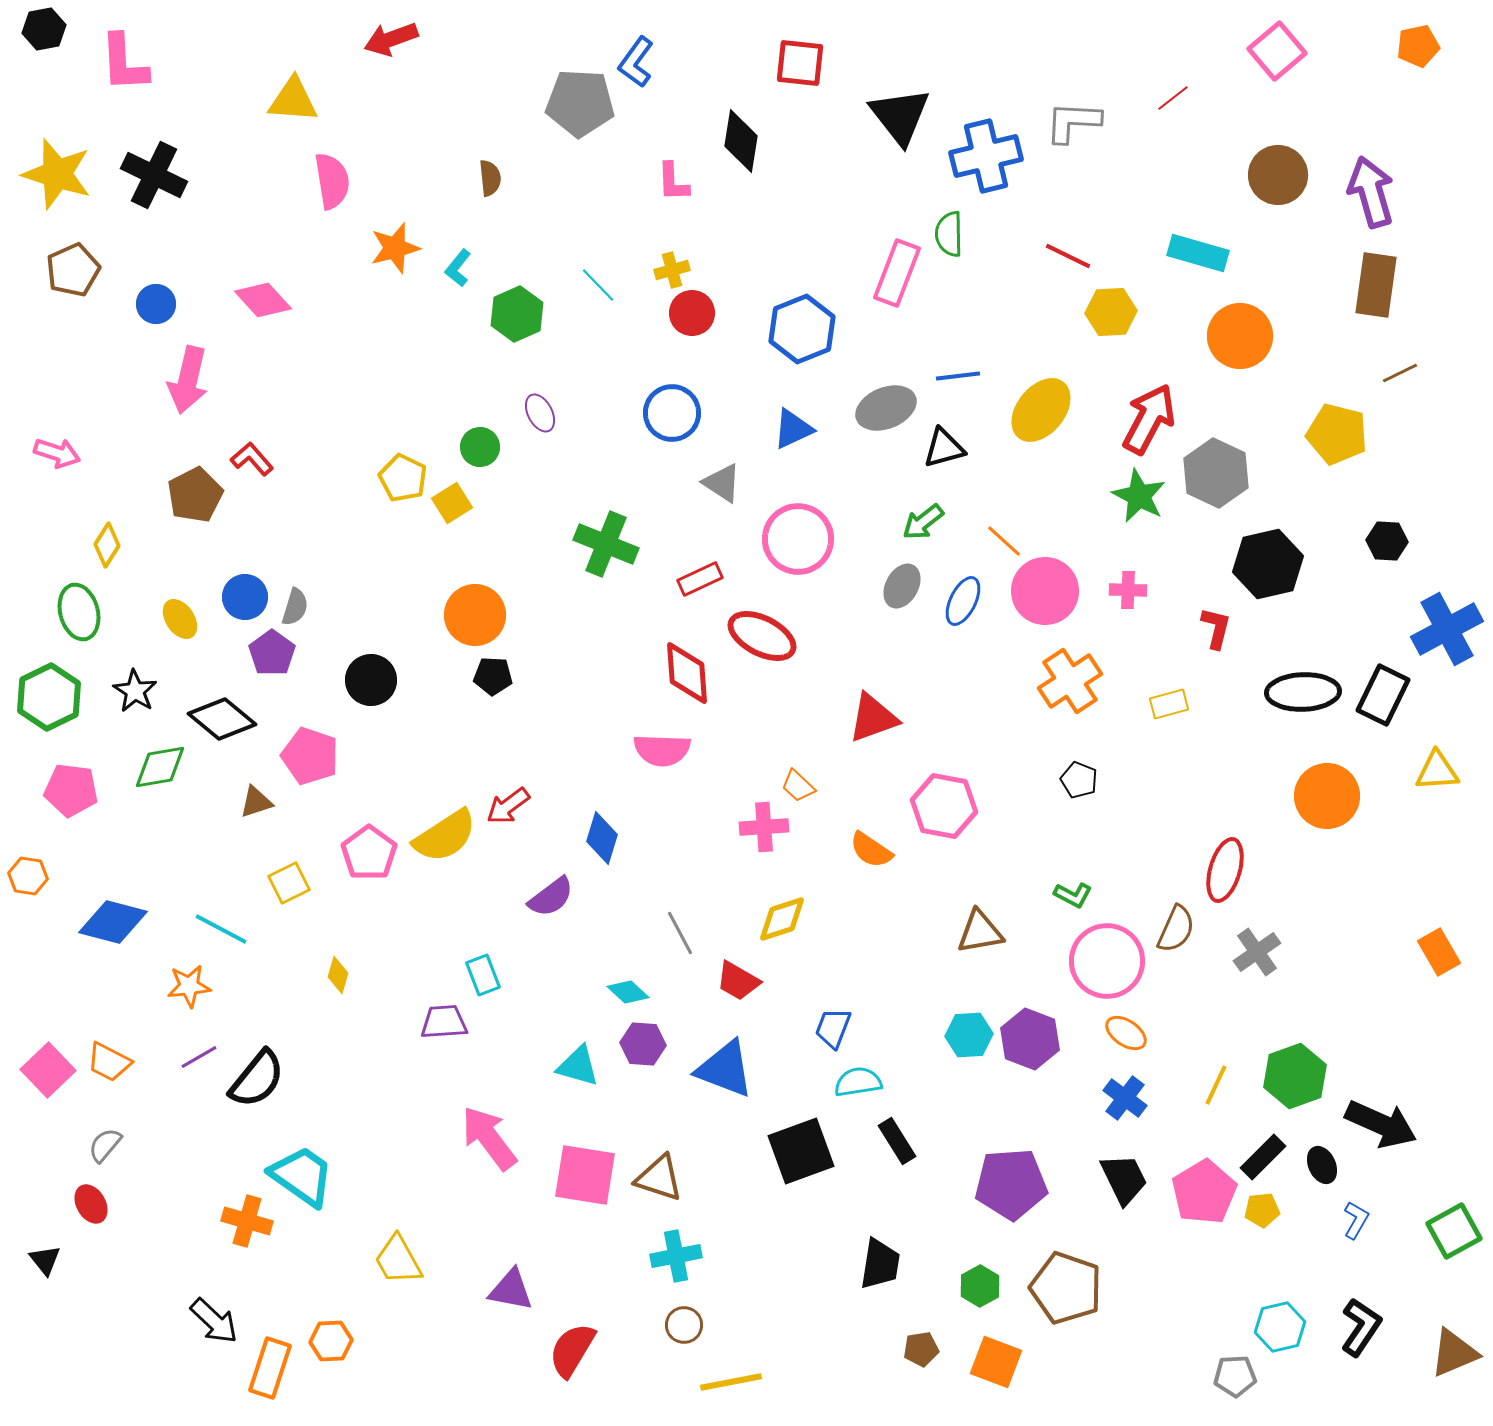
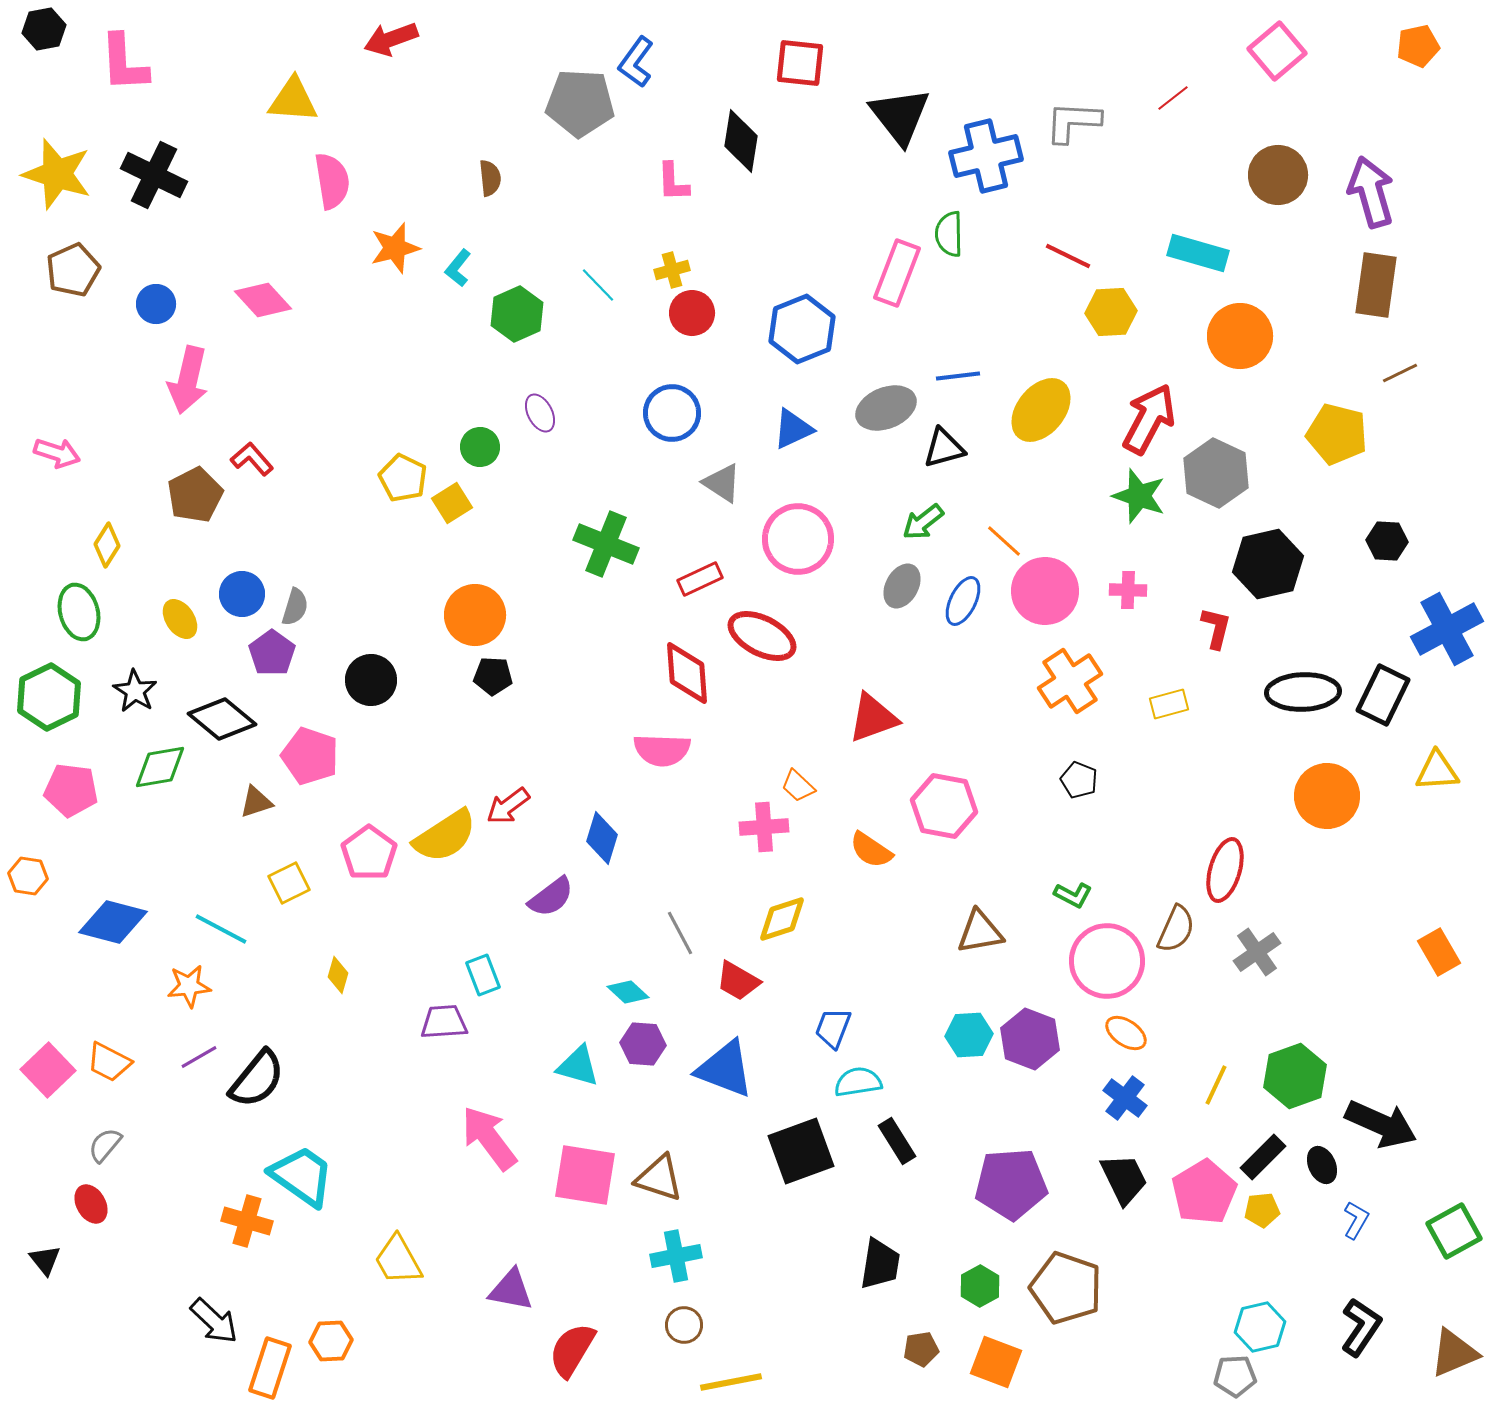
green star at (1139, 496): rotated 8 degrees counterclockwise
blue circle at (245, 597): moved 3 px left, 3 px up
cyan hexagon at (1280, 1327): moved 20 px left
